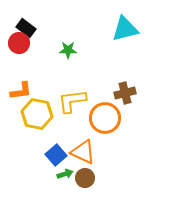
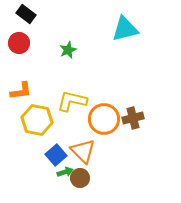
black rectangle: moved 14 px up
green star: rotated 24 degrees counterclockwise
brown cross: moved 8 px right, 25 px down
yellow L-shape: rotated 20 degrees clockwise
yellow hexagon: moved 6 px down
orange circle: moved 1 px left, 1 px down
orange triangle: moved 1 px up; rotated 20 degrees clockwise
green arrow: moved 2 px up
brown circle: moved 5 px left
